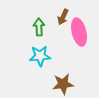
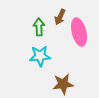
brown arrow: moved 3 px left
